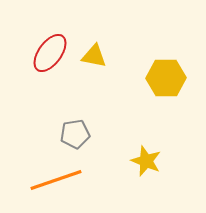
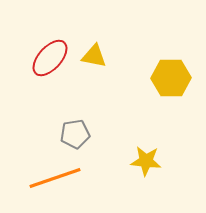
red ellipse: moved 5 px down; rotated 6 degrees clockwise
yellow hexagon: moved 5 px right
yellow star: rotated 16 degrees counterclockwise
orange line: moved 1 px left, 2 px up
